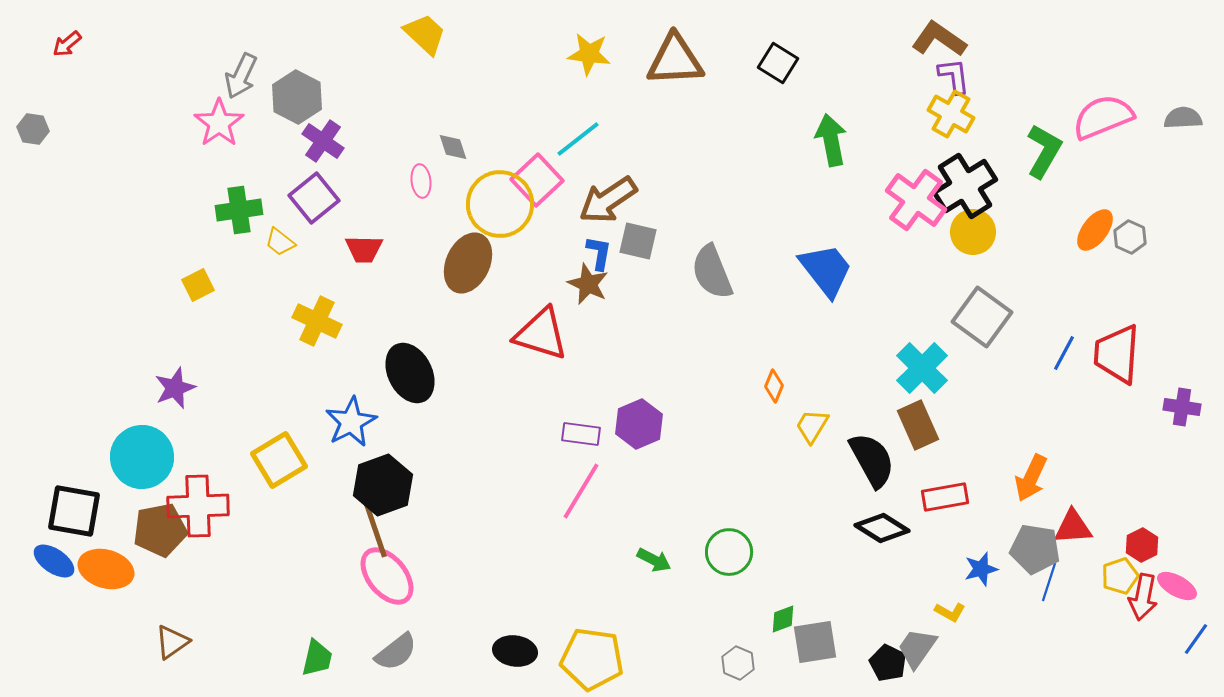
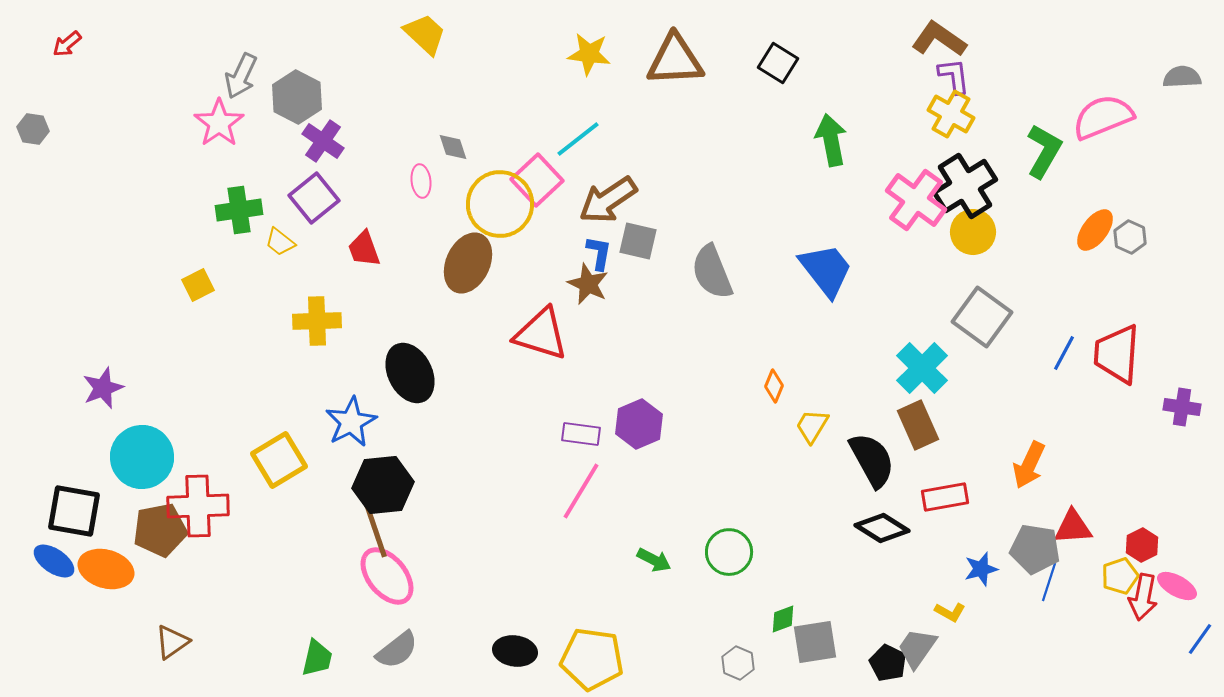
gray semicircle at (1183, 118): moved 1 px left, 41 px up
red trapezoid at (364, 249): rotated 69 degrees clockwise
yellow cross at (317, 321): rotated 27 degrees counterclockwise
purple star at (175, 388): moved 72 px left
orange arrow at (1031, 478): moved 2 px left, 13 px up
black hexagon at (383, 485): rotated 14 degrees clockwise
blue line at (1196, 639): moved 4 px right
gray semicircle at (396, 652): moved 1 px right, 2 px up
